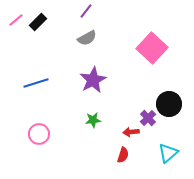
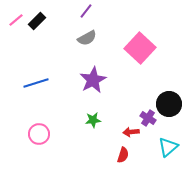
black rectangle: moved 1 px left, 1 px up
pink square: moved 12 px left
purple cross: rotated 14 degrees counterclockwise
cyan triangle: moved 6 px up
